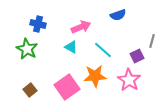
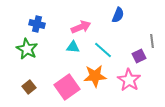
blue semicircle: rotated 49 degrees counterclockwise
blue cross: moved 1 px left
gray line: rotated 24 degrees counterclockwise
cyan triangle: moved 2 px right; rotated 24 degrees counterclockwise
purple square: moved 2 px right
brown square: moved 1 px left, 3 px up
